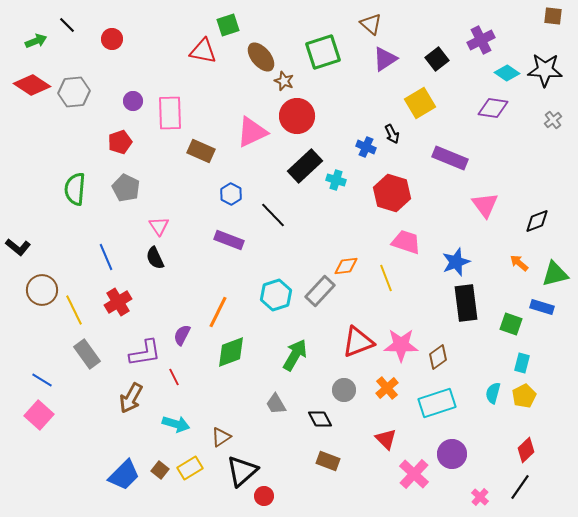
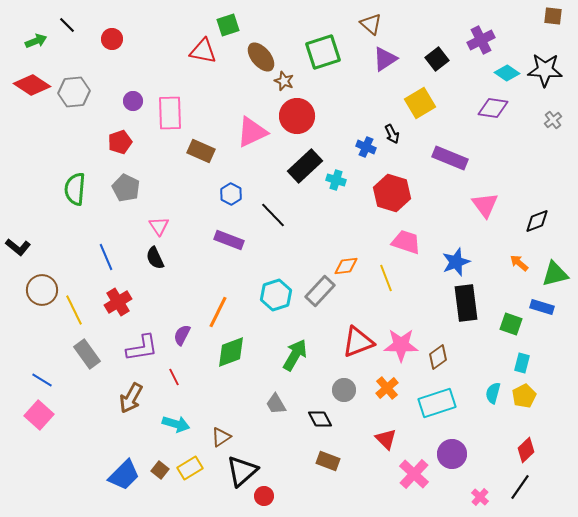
purple L-shape at (145, 353): moved 3 px left, 5 px up
